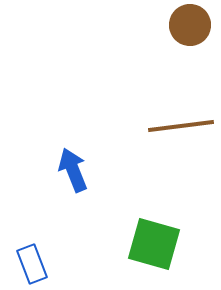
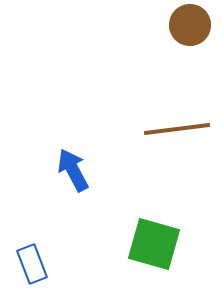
brown line: moved 4 px left, 3 px down
blue arrow: rotated 6 degrees counterclockwise
